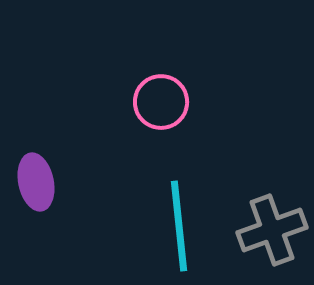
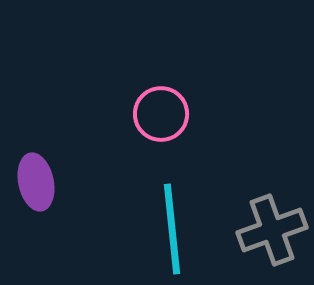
pink circle: moved 12 px down
cyan line: moved 7 px left, 3 px down
